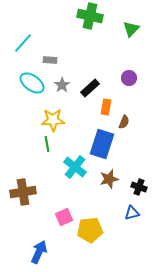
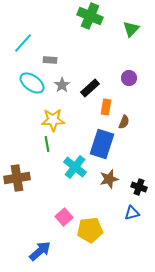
green cross: rotated 10 degrees clockwise
brown cross: moved 6 px left, 14 px up
pink square: rotated 18 degrees counterclockwise
blue arrow: moved 1 px right, 1 px up; rotated 25 degrees clockwise
